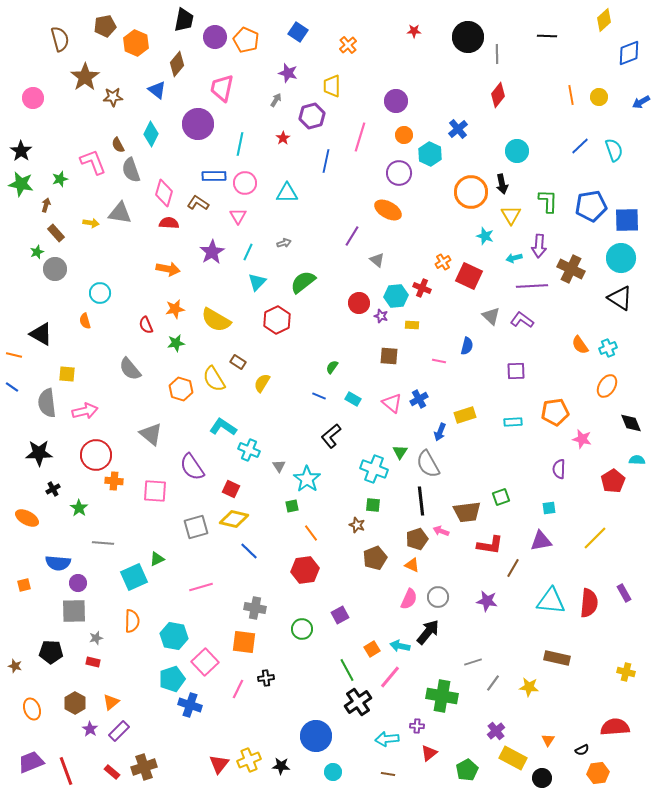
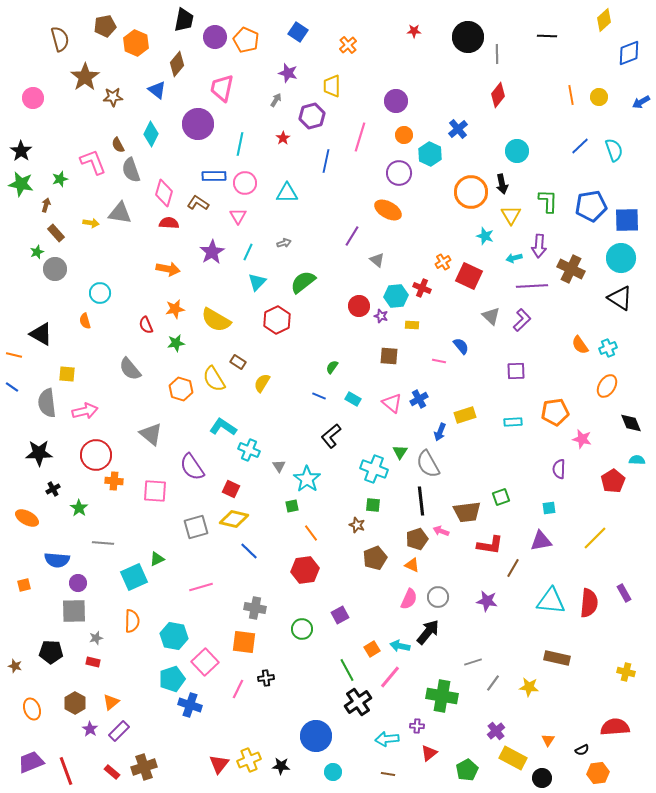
red circle at (359, 303): moved 3 px down
purple L-shape at (522, 320): rotated 100 degrees clockwise
blue semicircle at (467, 346): moved 6 px left; rotated 54 degrees counterclockwise
blue semicircle at (58, 563): moved 1 px left, 3 px up
